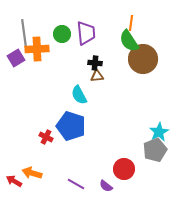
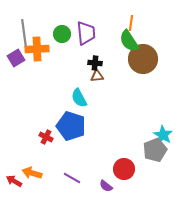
cyan semicircle: moved 3 px down
cyan star: moved 4 px right, 3 px down; rotated 12 degrees counterclockwise
purple line: moved 4 px left, 6 px up
